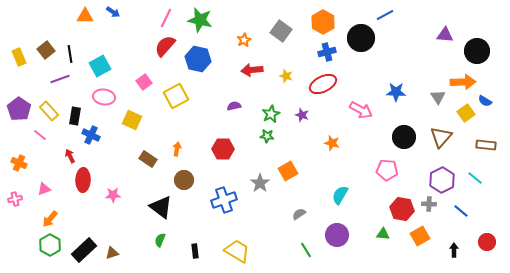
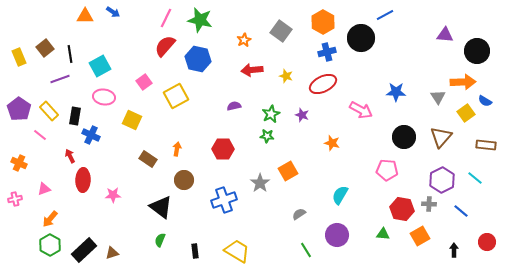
brown square at (46, 50): moved 1 px left, 2 px up
